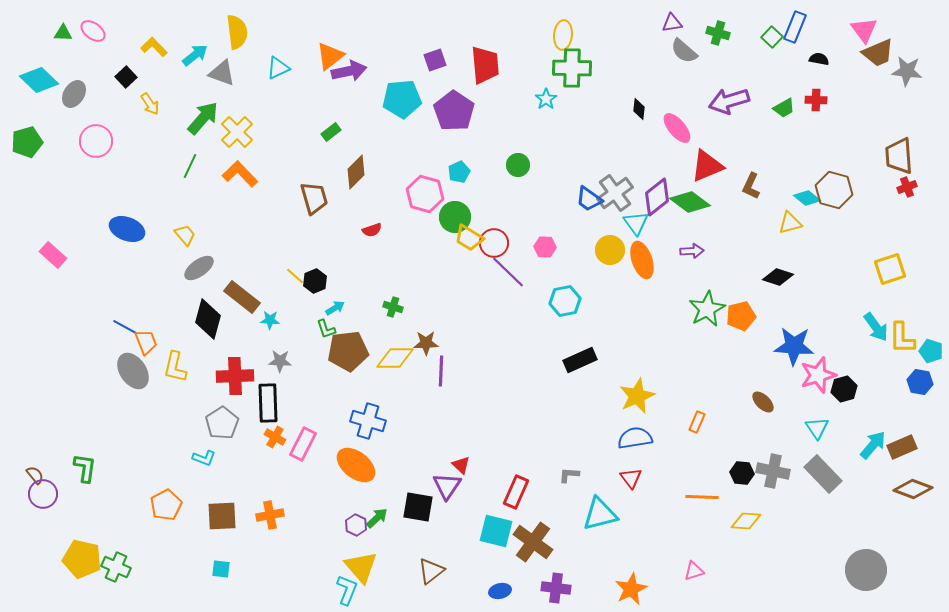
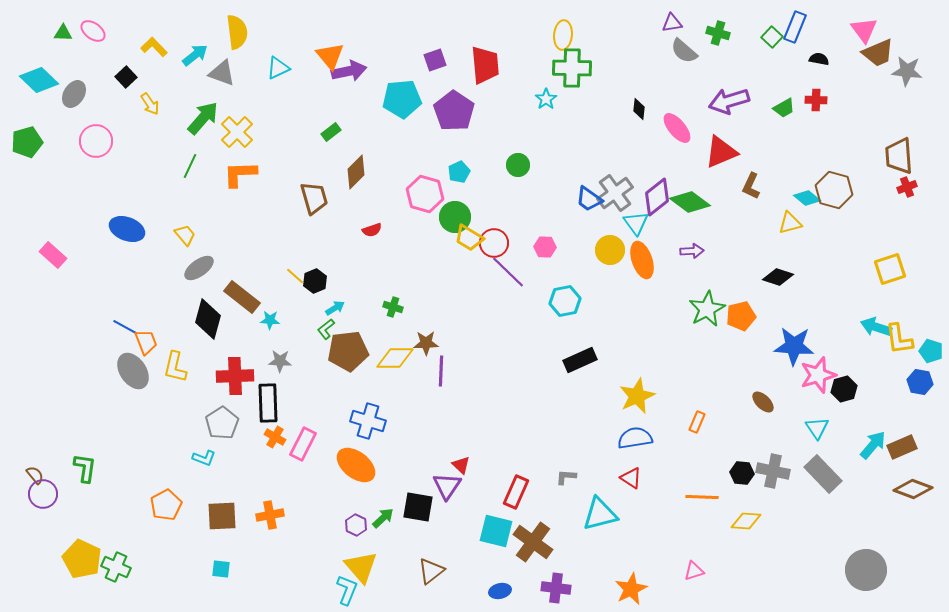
orange triangle at (330, 56): rotated 32 degrees counterclockwise
red triangle at (707, 166): moved 14 px right, 14 px up
orange L-shape at (240, 174): rotated 48 degrees counterclockwise
cyan arrow at (876, 327): rotated 144 degrees clockwise
green L-shape at (326, 329): rotated 70 degrees clockwise
yellow L-shape at (902, 338): moved 3 px left, 1 px down; rotated 8 degrees counterclockwise
gray L-shape at (569, 475): moved 3 px left, 2 px down
red triangle at (631, 478): rotated 20 degrees counterclockwise
green arrow at (377, 518): moved 6 px right
yellow pentagon at (82, 559): rotated 12 degrees clockwise
